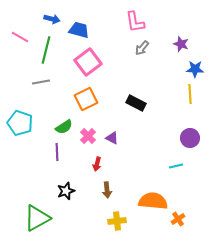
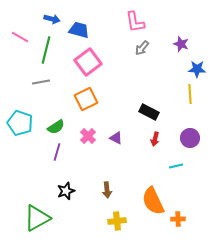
blue star: moved 2 px right
black rectangle: moved 13 px right, 9 px down
green semicircle: moved 8 px left
purple triangle: moved 4 px right
purple line: rotated 18 degrees clockwise
red arrow: moved 58 px right, 25 px up
orange semicircle: rotated 120 degrees counterclockwise
orange cross: rotated 32 degrees clockwise
